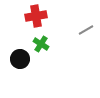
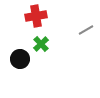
green cross: rotated 14 degrees clockwise
